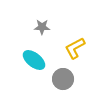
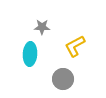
yellow L-shape: moved 2 px up
cyan ellipse: moved 4 px left, 6 px up; rotated 55 degrees clockwise
